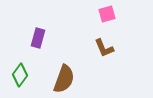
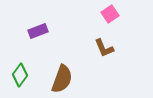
pink square: moved 3 px right; rotated 18 degrees counterclockwise
purple rectangle: moved 7 px up; rotated 54 degrees clockwise
brown semicircle: moved 2 px left
